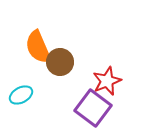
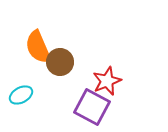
purple square: moved 1 px left, 1 px up; rotated 9 degrees counterclockwise
